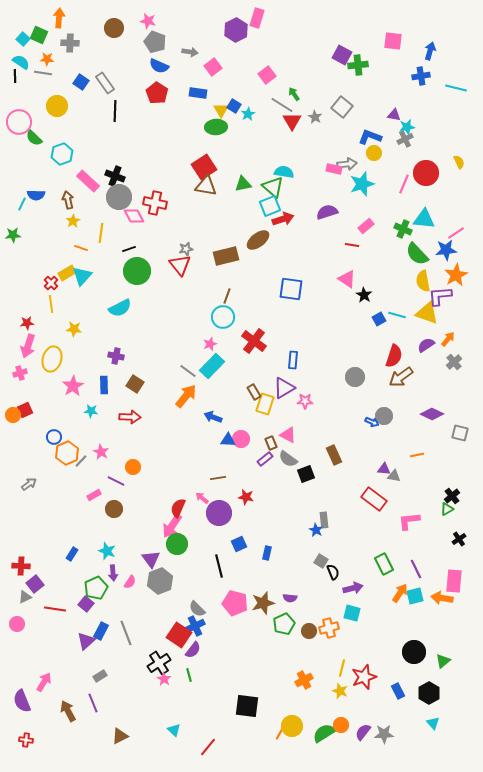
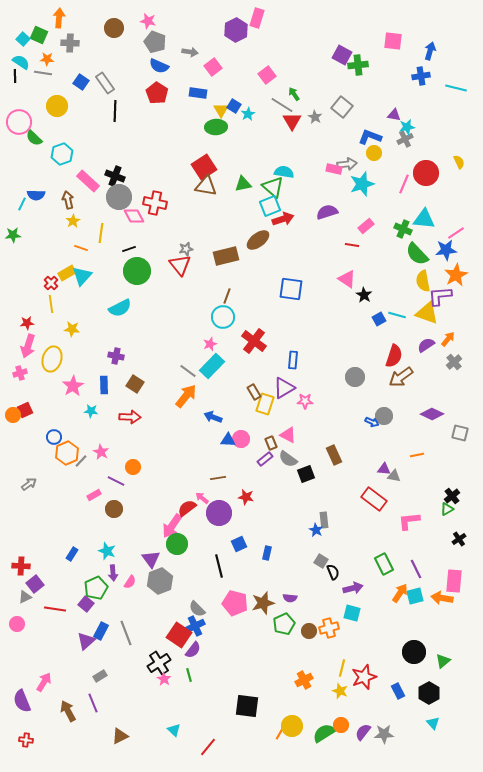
yellow star at (74, 329): moved 2 px left
red semicircle at (178, 508): moved 9 px right; rotated 30 degrees clockwise
